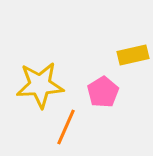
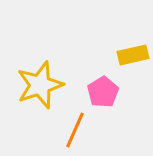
yellow star: rotated 15 degrees counterclockwise
orange line: moved 9 px right, 3 px down
